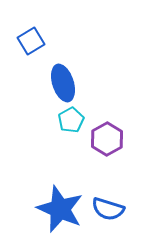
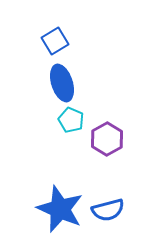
blue square: moved 24 px right
blue ellipse: moved 1 px left
cyan pentagon: rotated 20 degrees counterclockwise
blue semicircle: moved 1 px down; rotated 32 degrees counterclockwise
